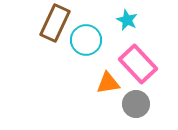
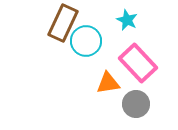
brown rectangle: moved 8 px right
cyan circle: moved 1 px down
pink rectangle: moved 1 px up
